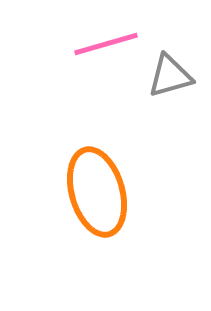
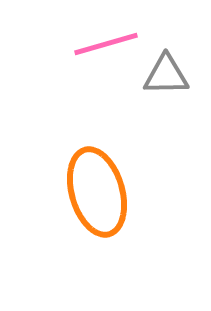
gray triangle: moved 4 px left, 1 px up; rotated 15 degrees clockwise
